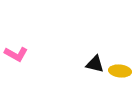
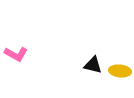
black triangle: moved 2 px left, 1 px down
